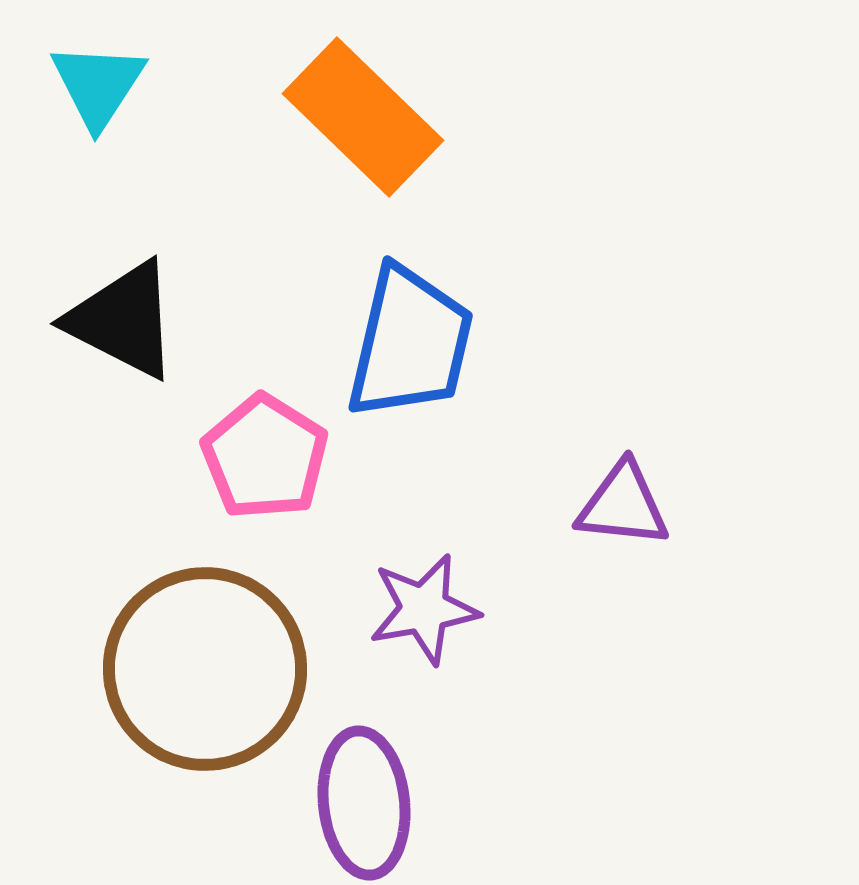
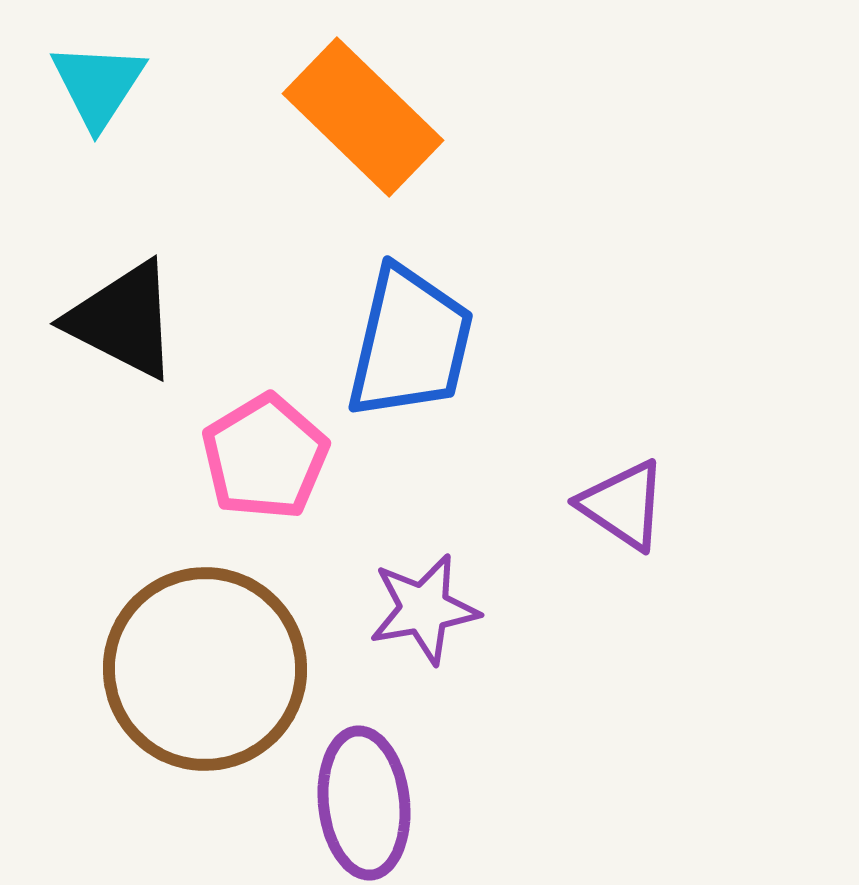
pink pentagon: rotated 9 degrees clockwise
purple triangle: rotated 28 degrees clockwise
